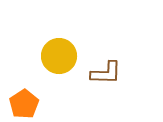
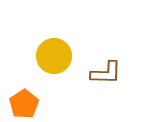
yellow circle: moved 5 px left
